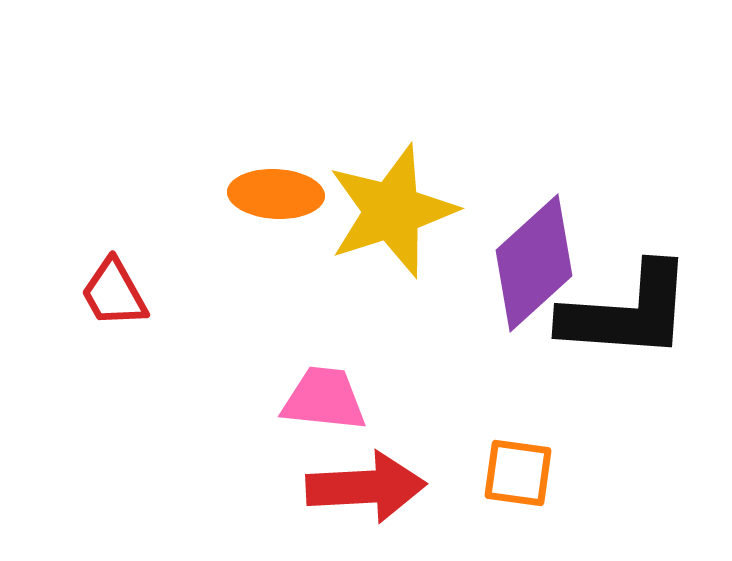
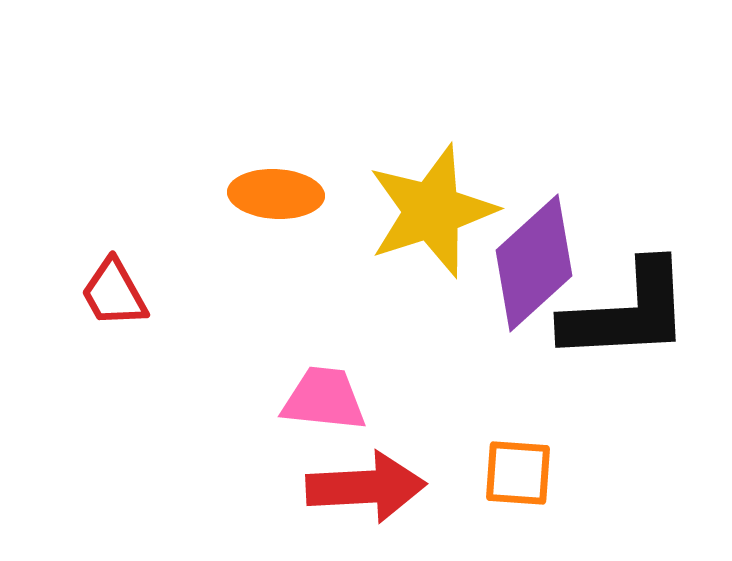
yellow star: moved 40 px right
black L-shape: rotated 7 degrees counterclockwise
orange square: rotated 4 degrees counterclockwise
